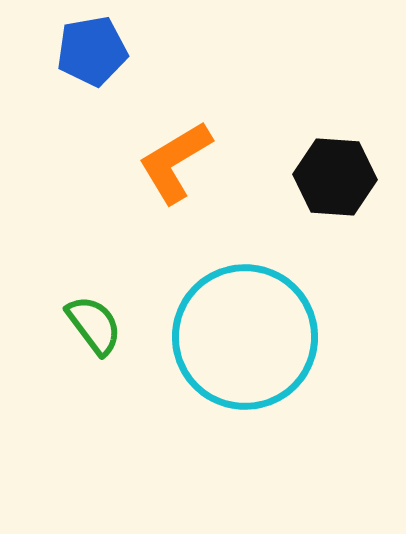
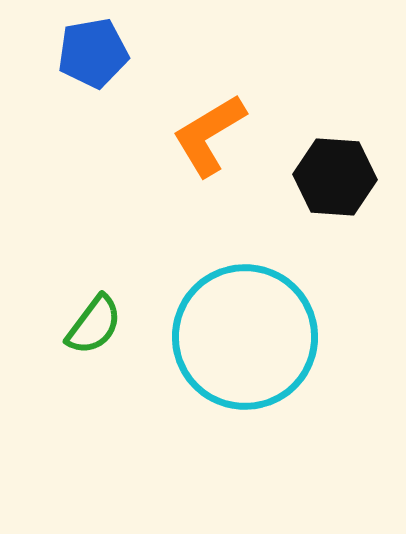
blue pentagon: moved 1 px right, 2 px down
orange L-shape: moved 34 px right, 27 px up
green semicircle: rotated 74 degrees clockwise
